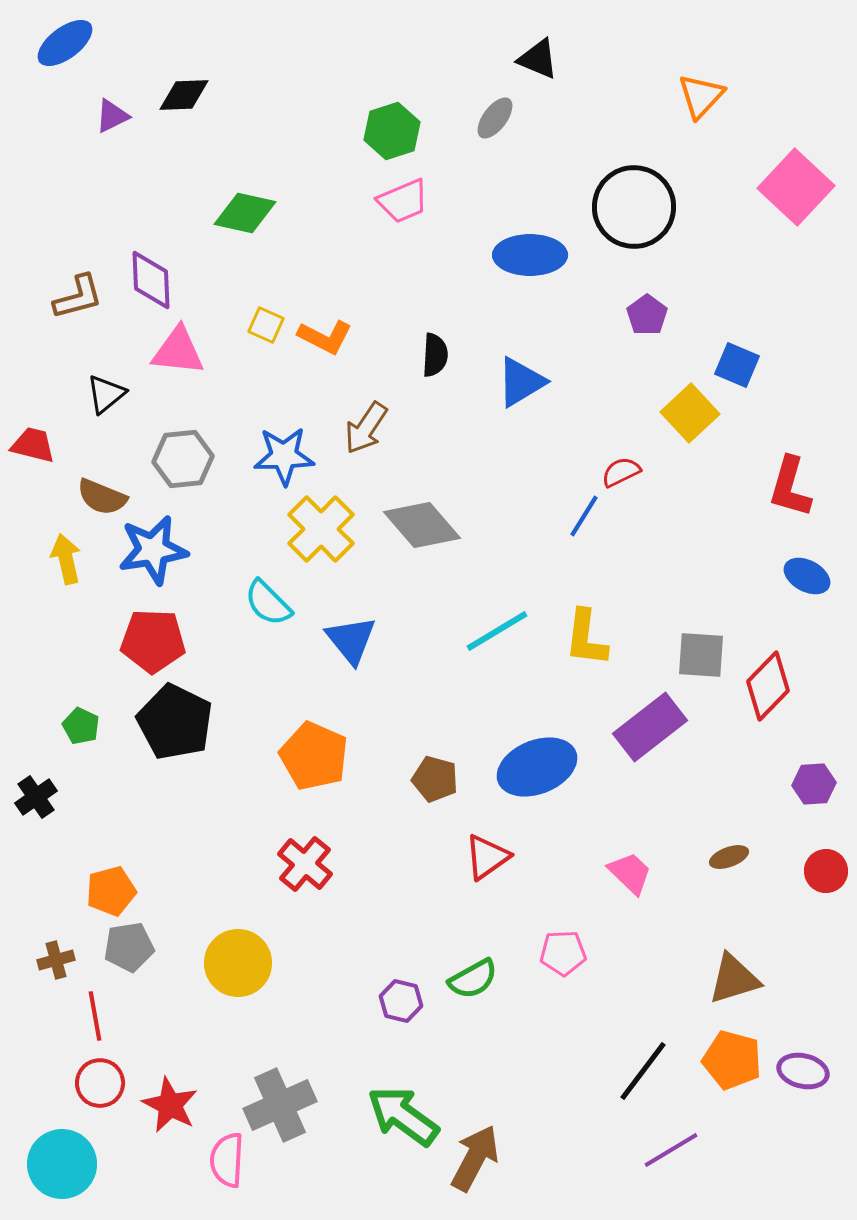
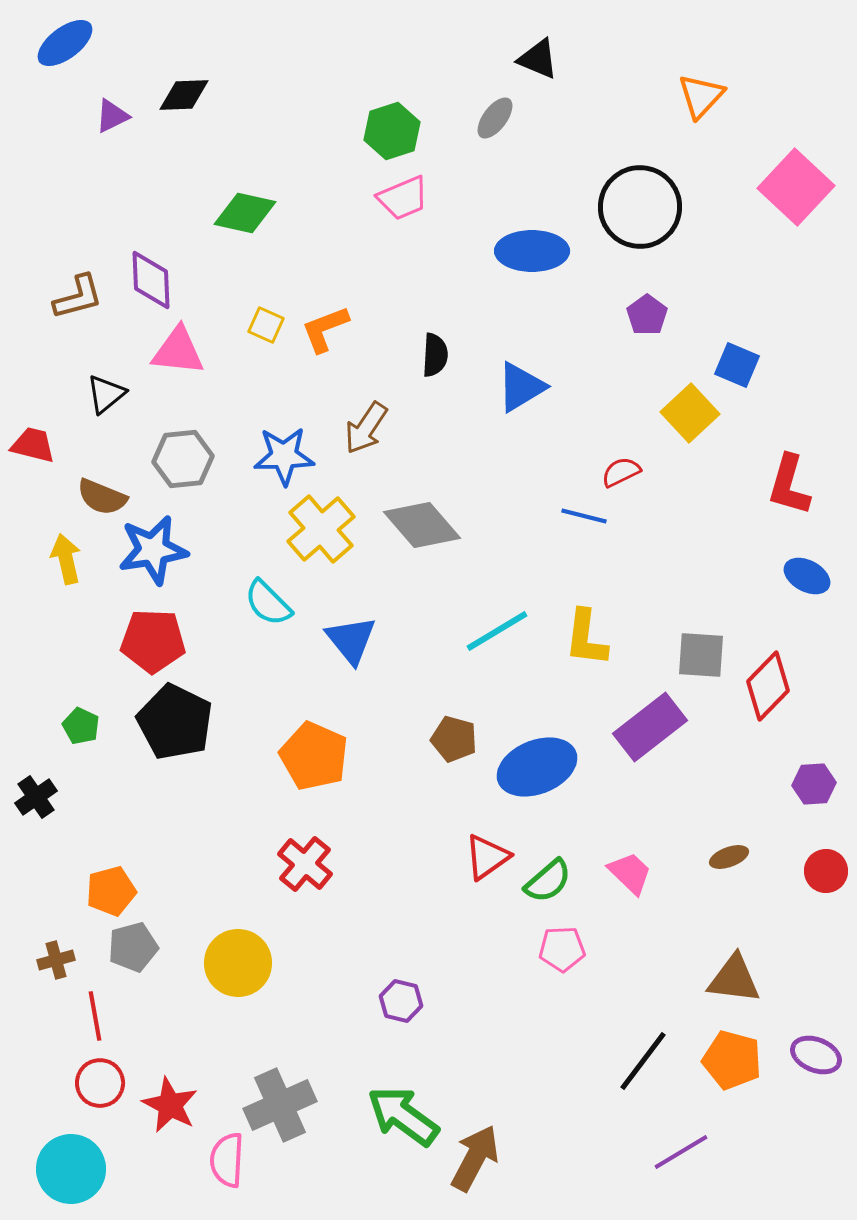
pink trapezoid at (403, 201): moved 3 px up
black circle at (634, 207): moved 6 px right
blue ellipse at (530, 255): moved 2 px right, 4 px up
orange L-shape at (325, 337): moved 8 px up; rotated 132 degrees clockwise
blue triangle at (521, 382): moved 5 px down
red L-shape at (790, 487): moved 1 px left, 2 px up
blue line at (584, 516): rotated 72 degrees clockwise
yellow cross at (321, 529): rotated 4 degrees clockwise
brown pentagon at (435, 779): moved 19 px right, 40 px up
gray pentagon at (129, 947): moved 4 px right; rotated 6 degrees counterclockwise
pink pentagon at (563, 953): moved 1 px left, 4 px up
green semicircle at (473, 979): moved 75 px right, 98 px up; rotated 12 degrees counterclockwise
brown triangle at (734, 979): rotated 24 degrees clockwise
black line at (643, 1071): moved 10 px up
purple ellipse at (803, 1071): moved 13 px right, 16 px up; rotated 9 degrees clockwise
purple line at (671, 1150): moved 10 px right, 2 px down
cyan circle at (62, 1164): moved 9 px right, 5 px down
